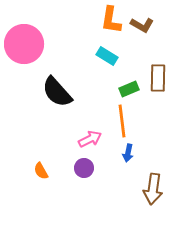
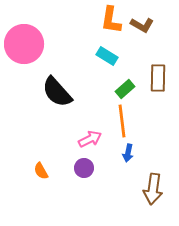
green rectangle: moved 4 px left; rotated 18 degrees counterclockwise
